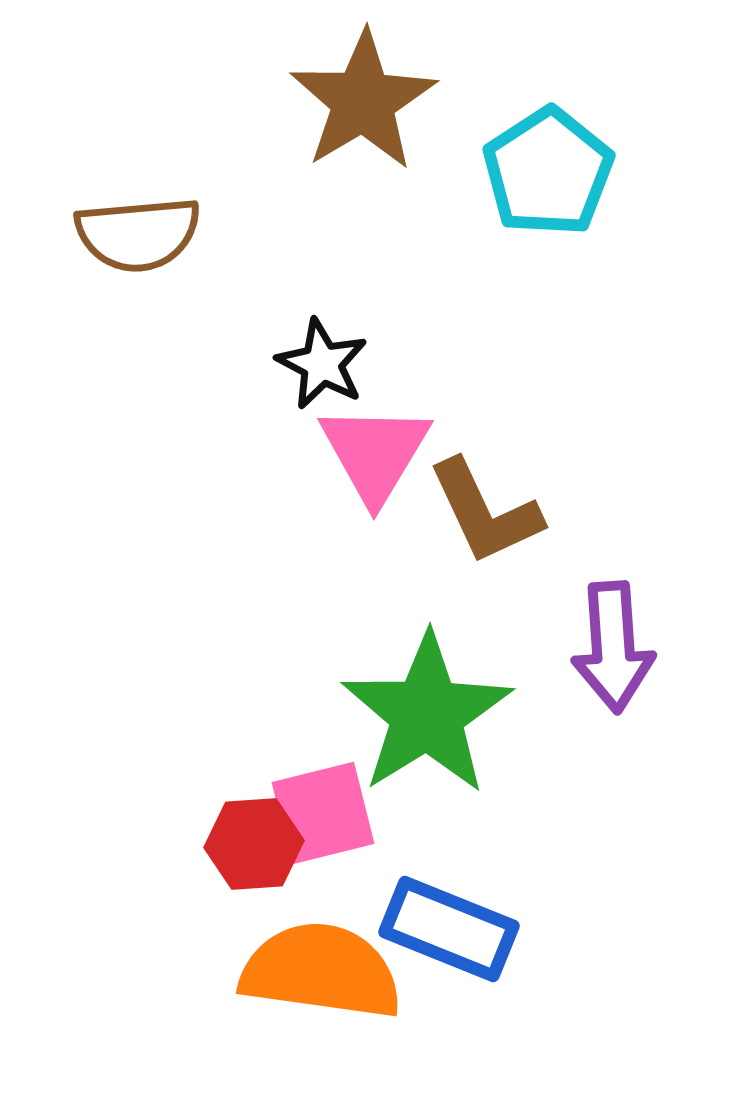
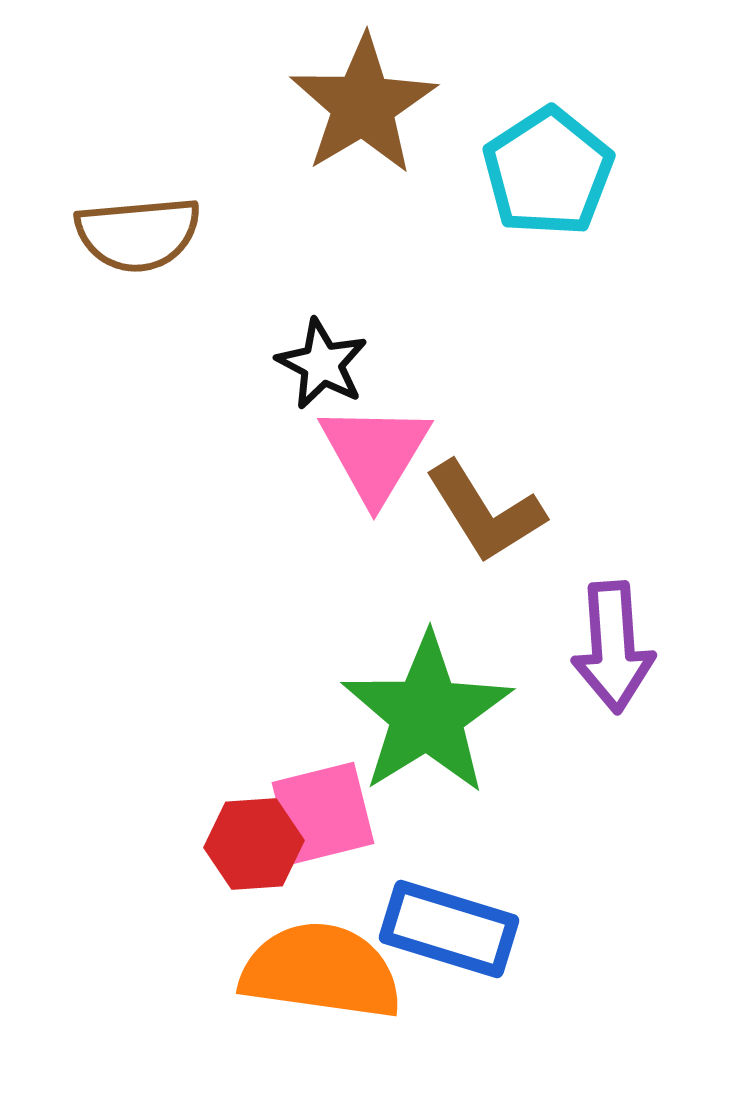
brown star: moved 4 px down
brown L-shape: rotated 7 degrees counterclockwise
blue rectangle: rotated 5 degrees counterclockwise
